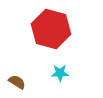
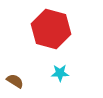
brown semicircle: moved 2 px left, 1 px up
